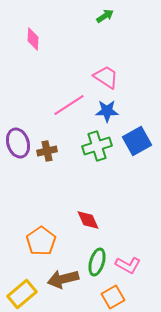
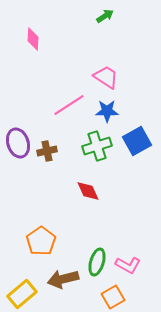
red diamond: moved 29 px up
